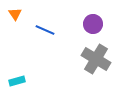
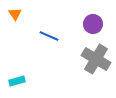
blue line: moved 4 px right, 6 px down
